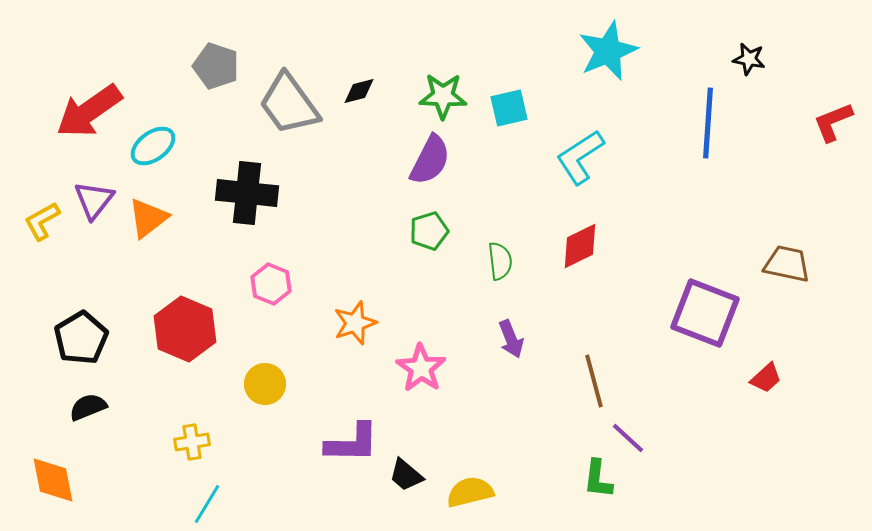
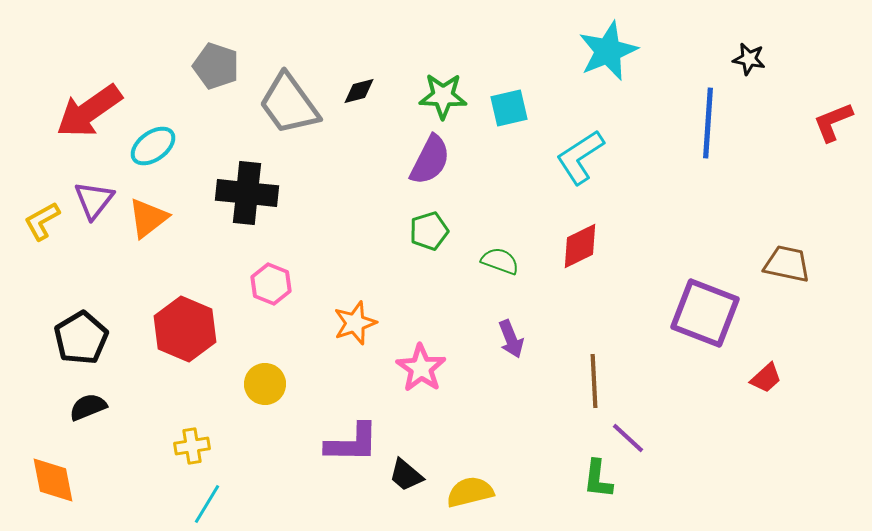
green semicircle: rotated 63 degrees counterclockwise
brown line: rotated 12 degrees clockwise
yellow cross: moved 4 px down
